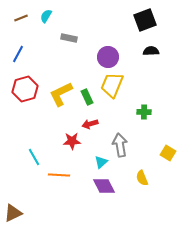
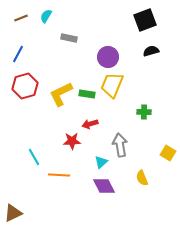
black semicircle: rotated 14 degrees counterclockwise
red hexagon: moved 3 px up
green rectangle: moved 3 px up; rotated 56 degrees counterclockwise
